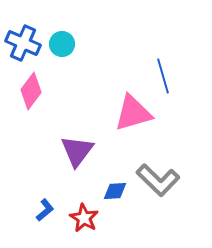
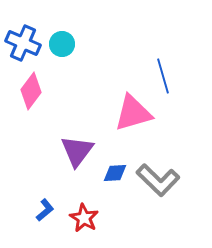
blue diamond: moved 18 px up
